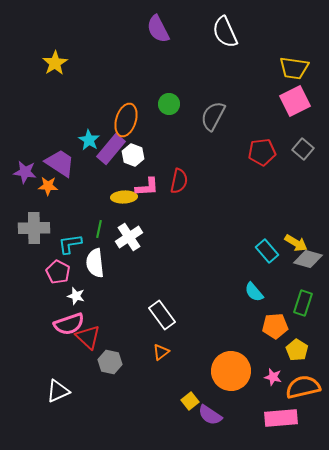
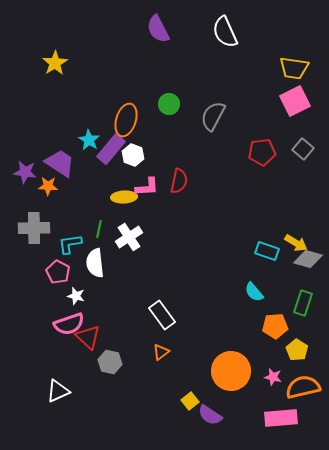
cyan rectangle at (267, 251): rotated 30 degrees counterclockwise
